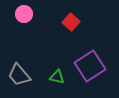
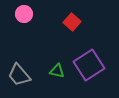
red square: moved 1 px right
purple square: moved 1 px left, 1 px up
green triangle: moved 6 px up
